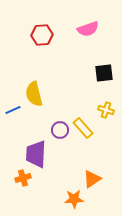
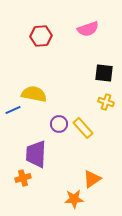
red hexagon: moved 1 px left, 1 px down
black square: rotated 12 degrees clockwise
yellow semicircle: rotated 115 degrees clockwise
yellow cross: moved 8 px up
purple circle: moved 1 px left, 6 px up
